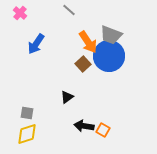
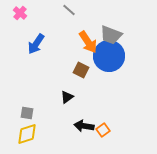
brown square: moved 2 px left, 6 px down; rotated 21 degrees counterclockwise
orange square: rotated 24 degrees clockwise
